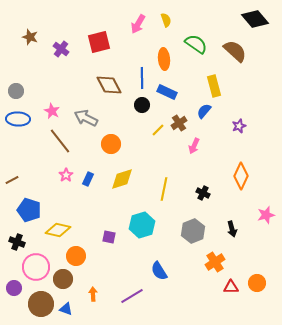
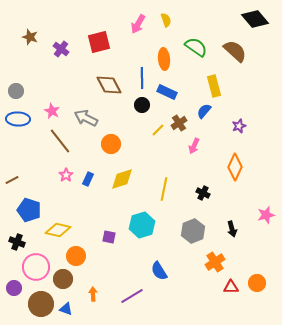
green semicircle at (196, 44): moved 3 px down
orange diamond at (241, 176): moved 6 px left, 9 px up
